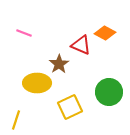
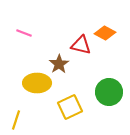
red triangle: rotated 10 degrees counterclockwise
